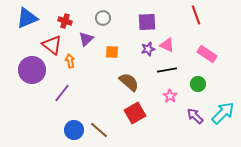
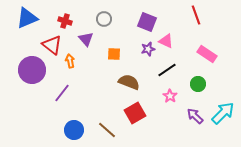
gray circle: moved 1 px right, 1 px down
purple square: rotated 24 degrees clockwise
purple triangle: rotated 28 degrees counterclockwise
pink triangle: moved 1 px left, 4 px up
orange square: moved 2 px right, 2 px down
black line: rotated 24 degrees counterclockwise
brown semicircle: rotated 20 degrees counterclockwise
brown line: moved 8 px right
